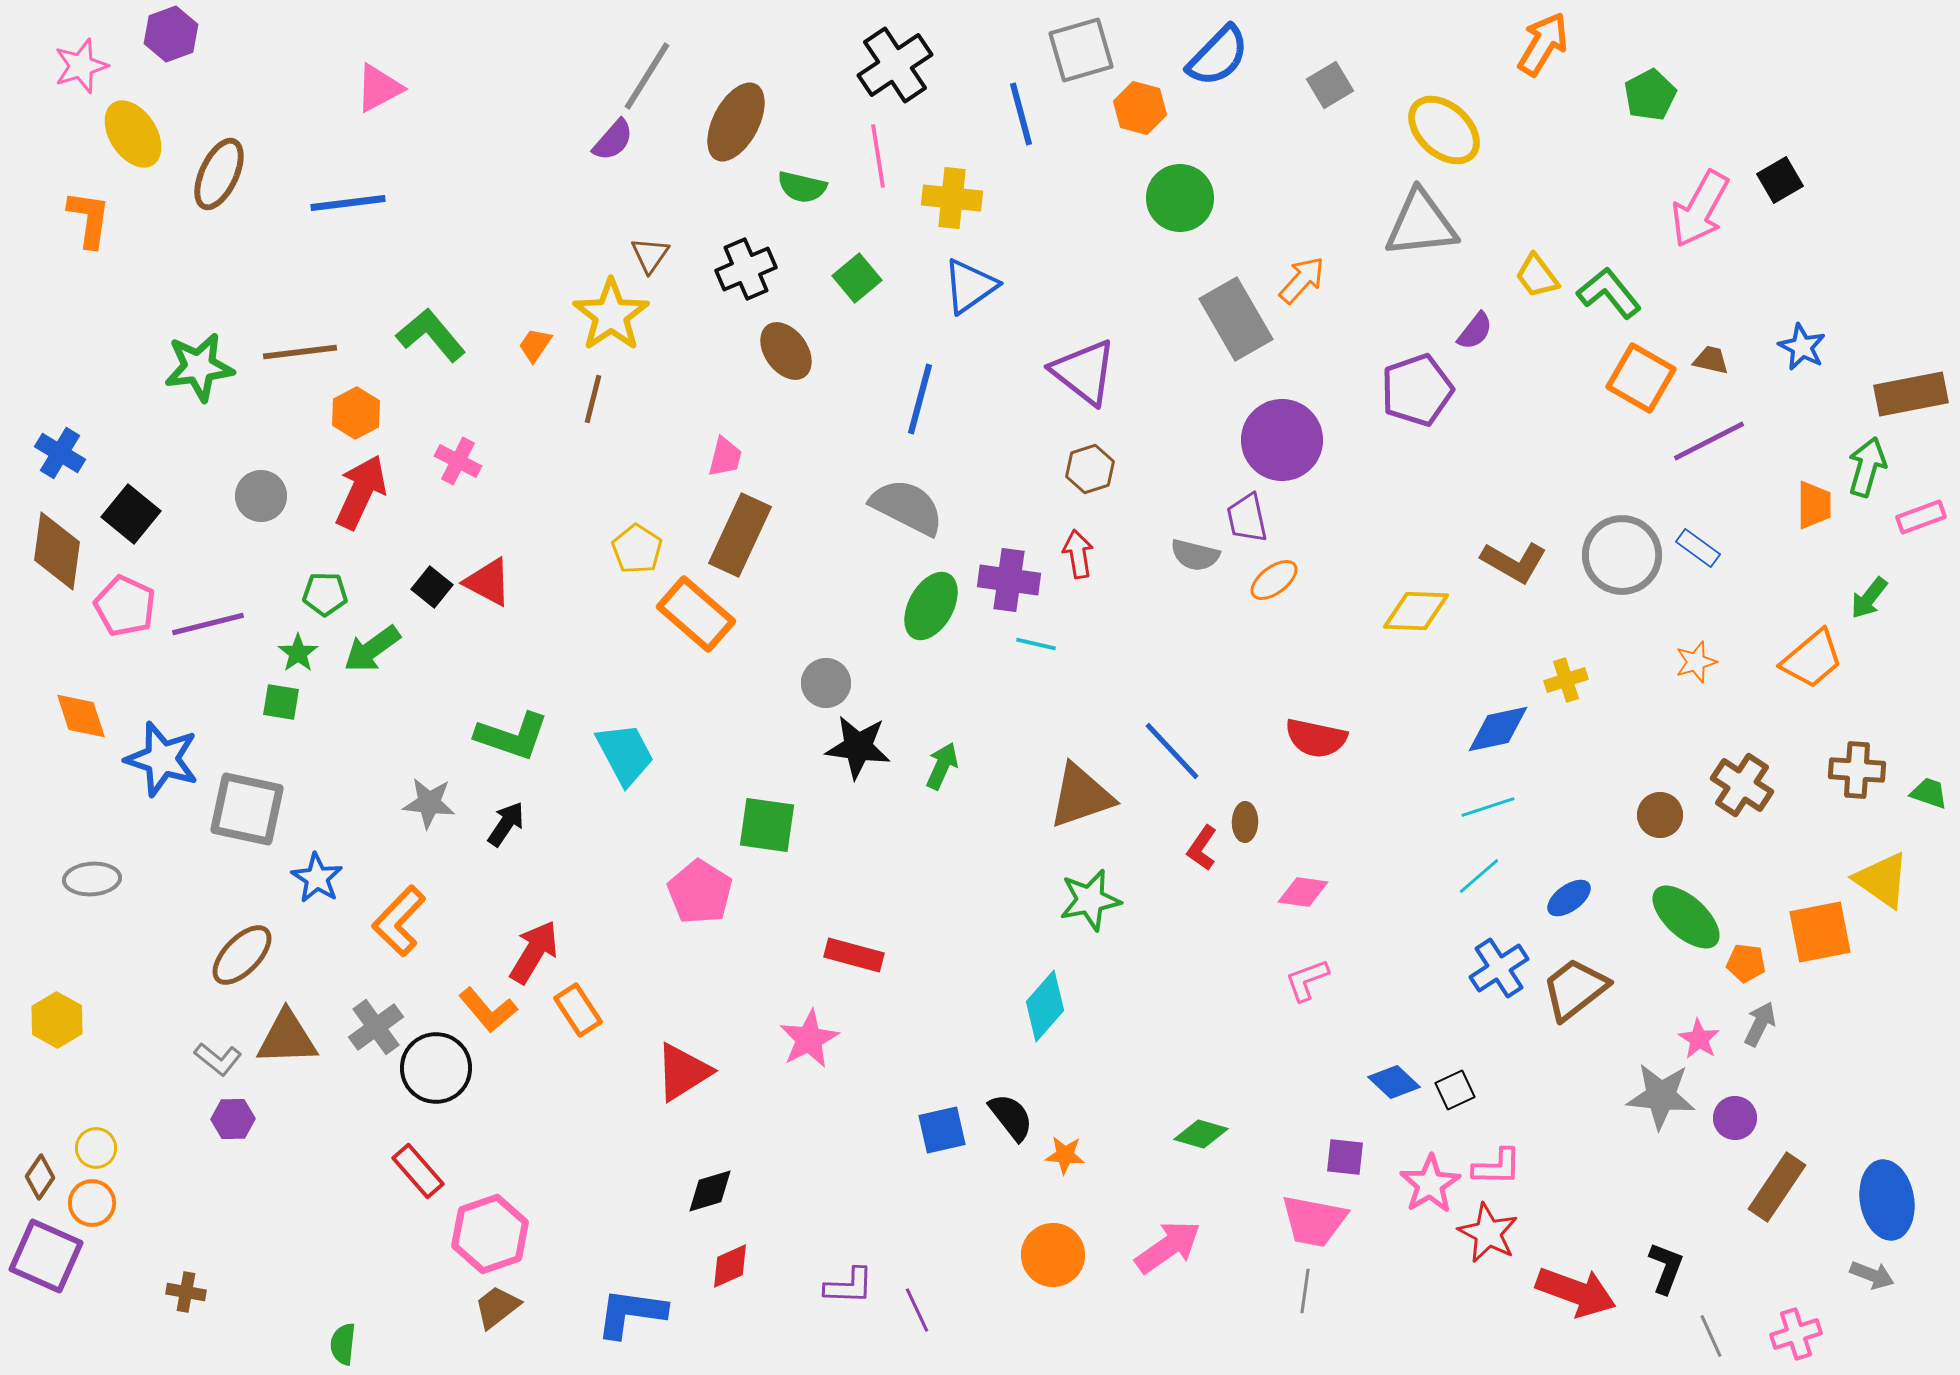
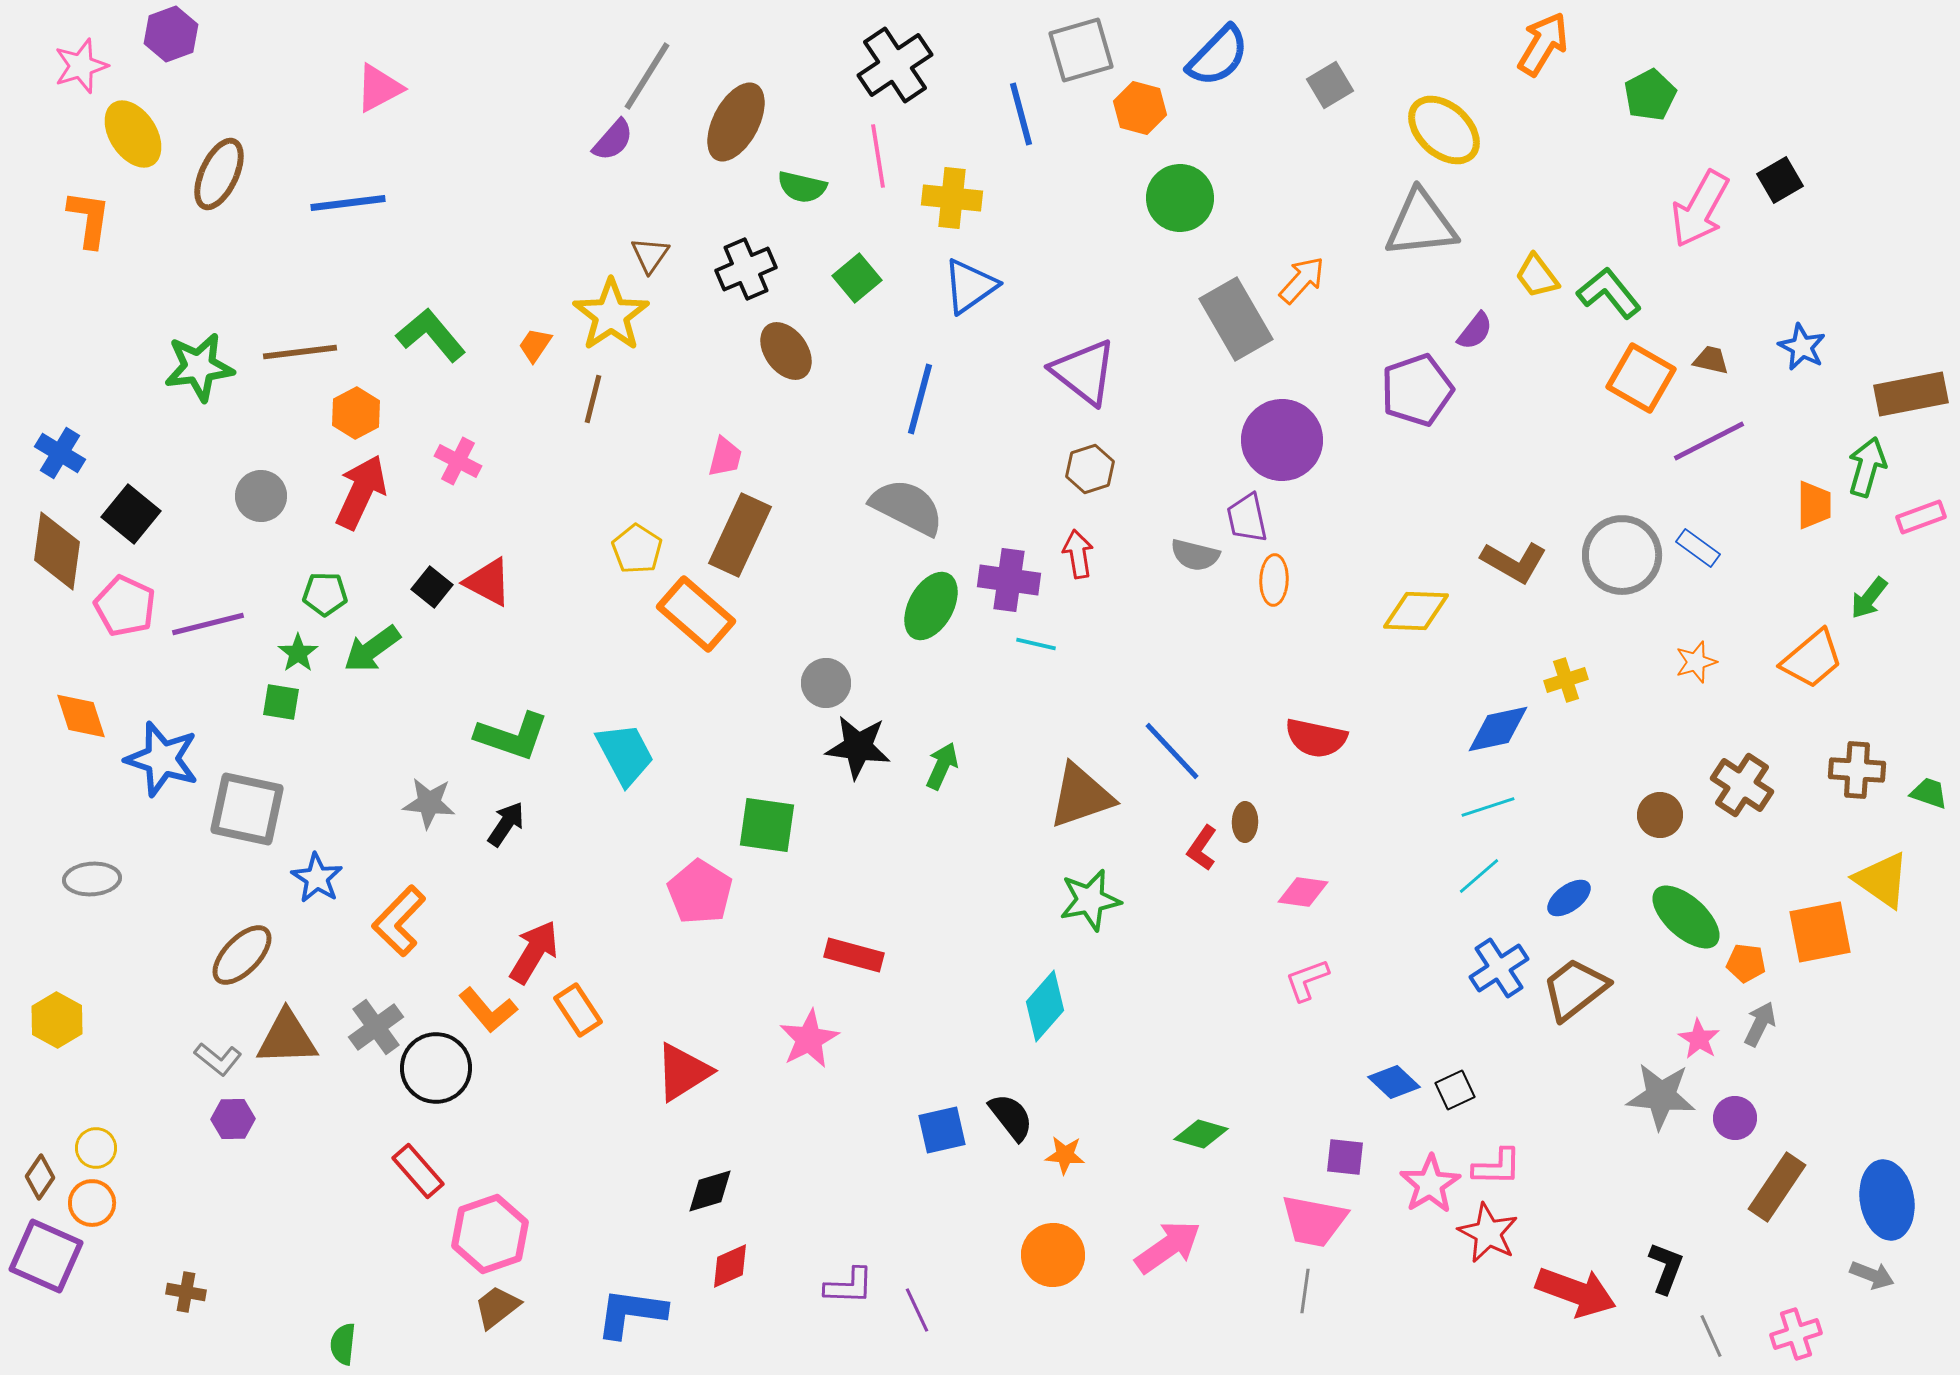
orange ellipse at (1274, 580): rotated 51 degrees counterclockwise
